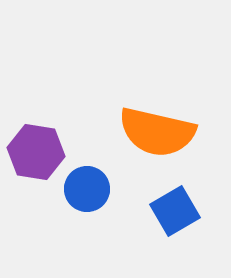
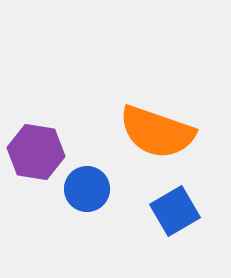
orange semicircle: rotated 6 degrees clockwise
